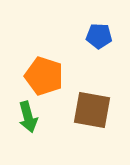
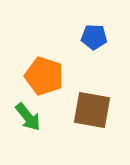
blue pentagon: moved 5 px left, 1 px down
green arrow: rotated 24 degrees counterclockwise
